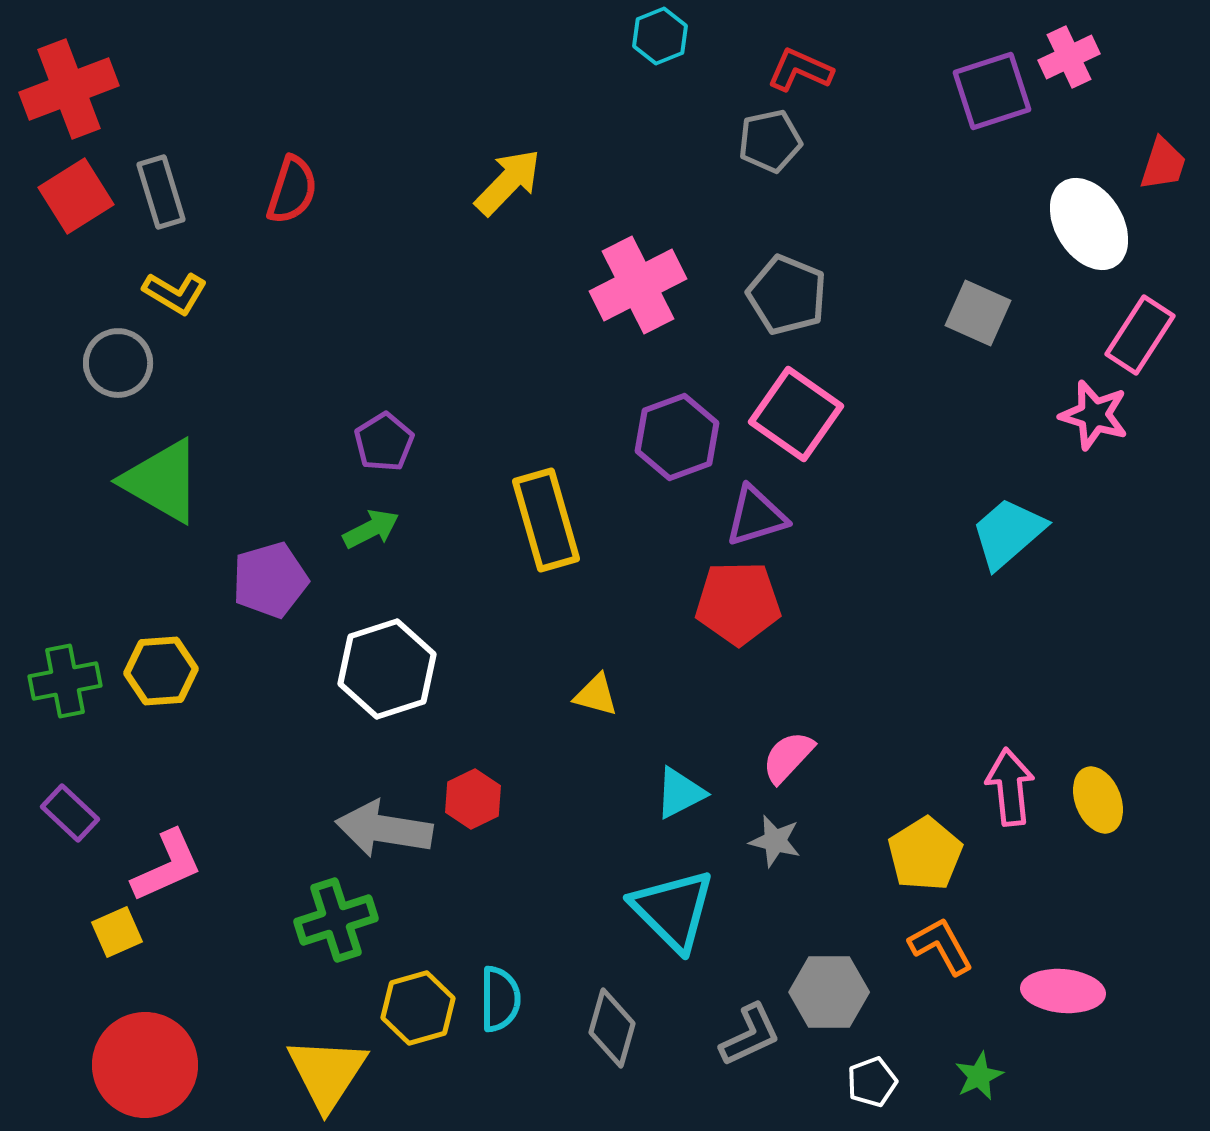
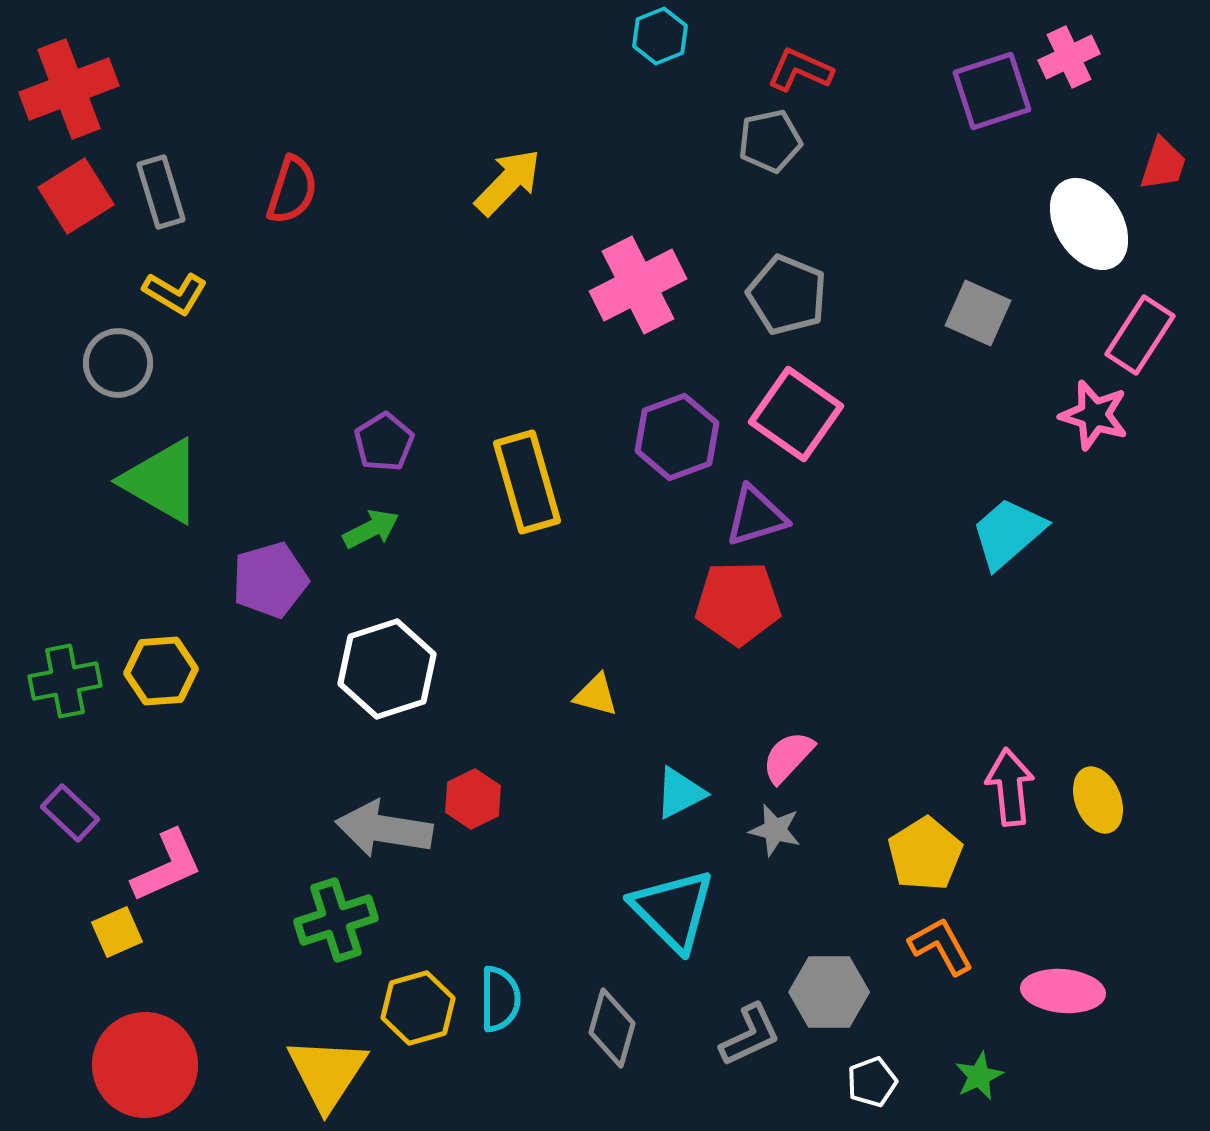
yellow rectangle at (546, 520): moved 19 px left, 38 px up
gray star at (775, 841): moved 11 px up
